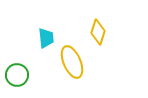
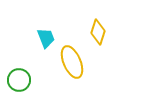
cyan trapezoid: rotated 15 degrees counterclockwise
green circle: moved 2 px right, 5 px down
